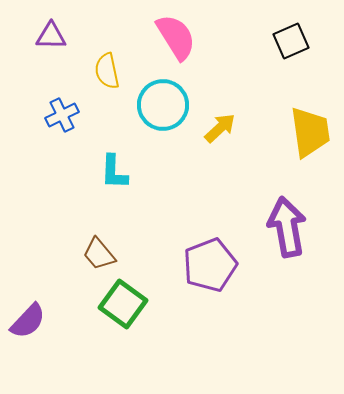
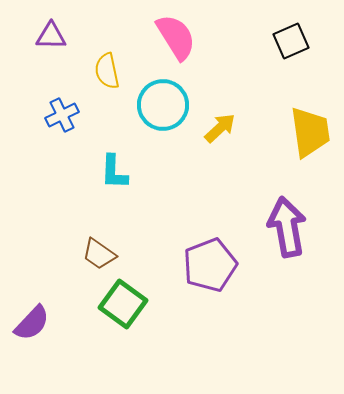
brown trapezoid: rotated 15 degrees counterclockwise
purple semicircle: moved 4 px right, 2 px down
